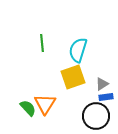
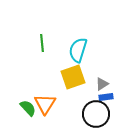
black circle: moved 2 px up
